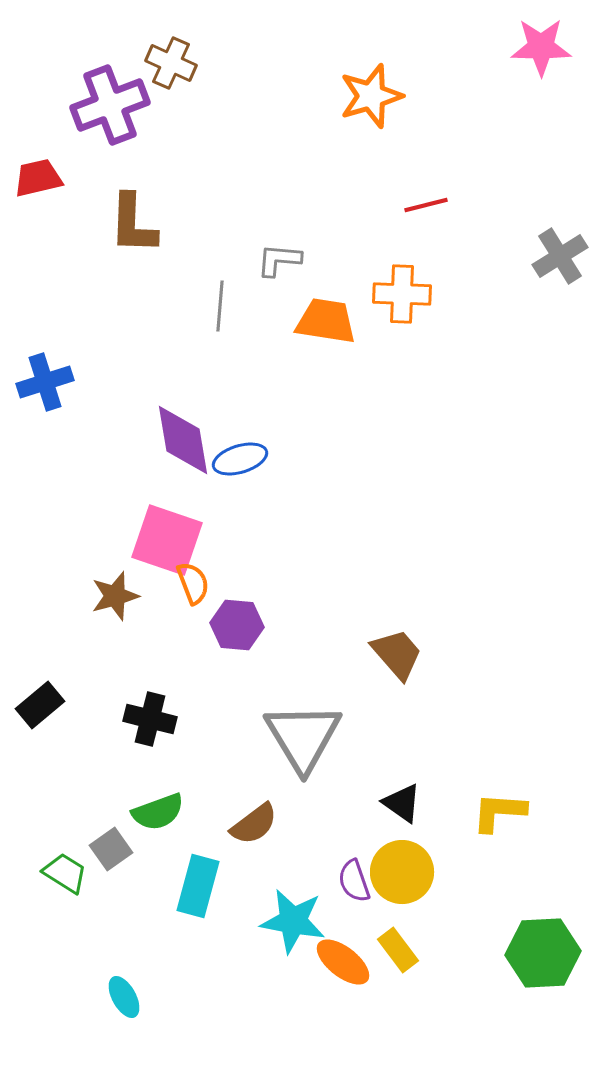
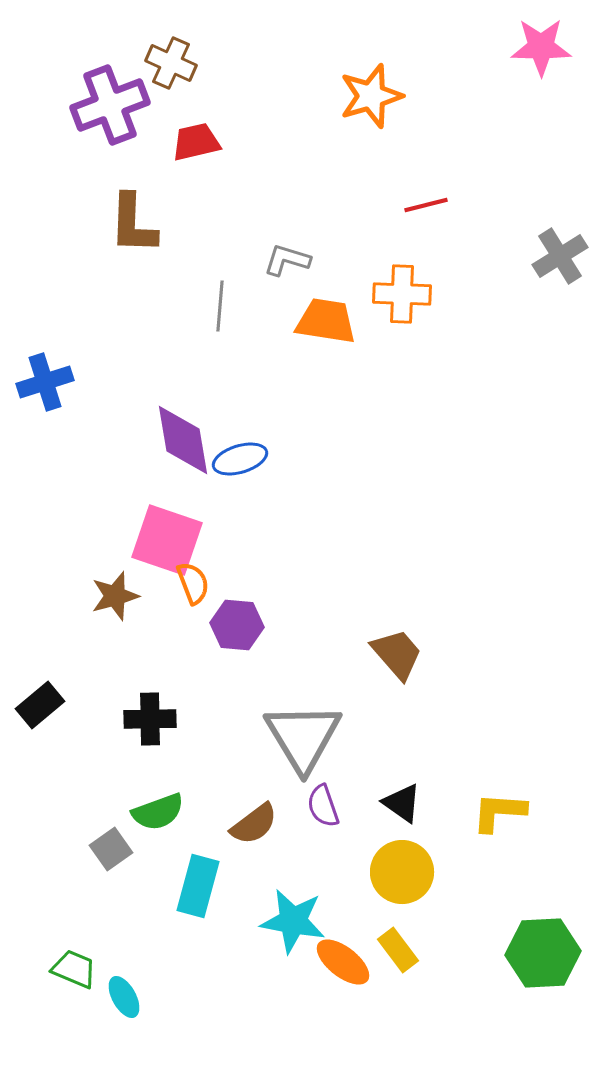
red trapezoid: moved 158 px right, 36 px up
gray L-shape: moved 8 px right; rotated 12 degrees clockwise
black cross: rotated 15 degrees counterclockwise
green trapezoid: moved 9 px right, 96 px down; rotated 9 degrees counterclockwise
purple semicircle: moved 31 px left, 75 px up
